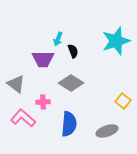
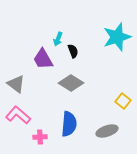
cyan star: moved 1 px right, 4 px up
purple trapezoid: rotated 60 degrees clockwise
pink cross: moved 3 px left, 35 px down
pink L-shape: moved 5 px left, 3 px up
